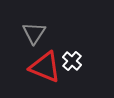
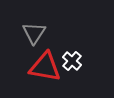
red triangle: rotated 12 degrees counterclockwise
